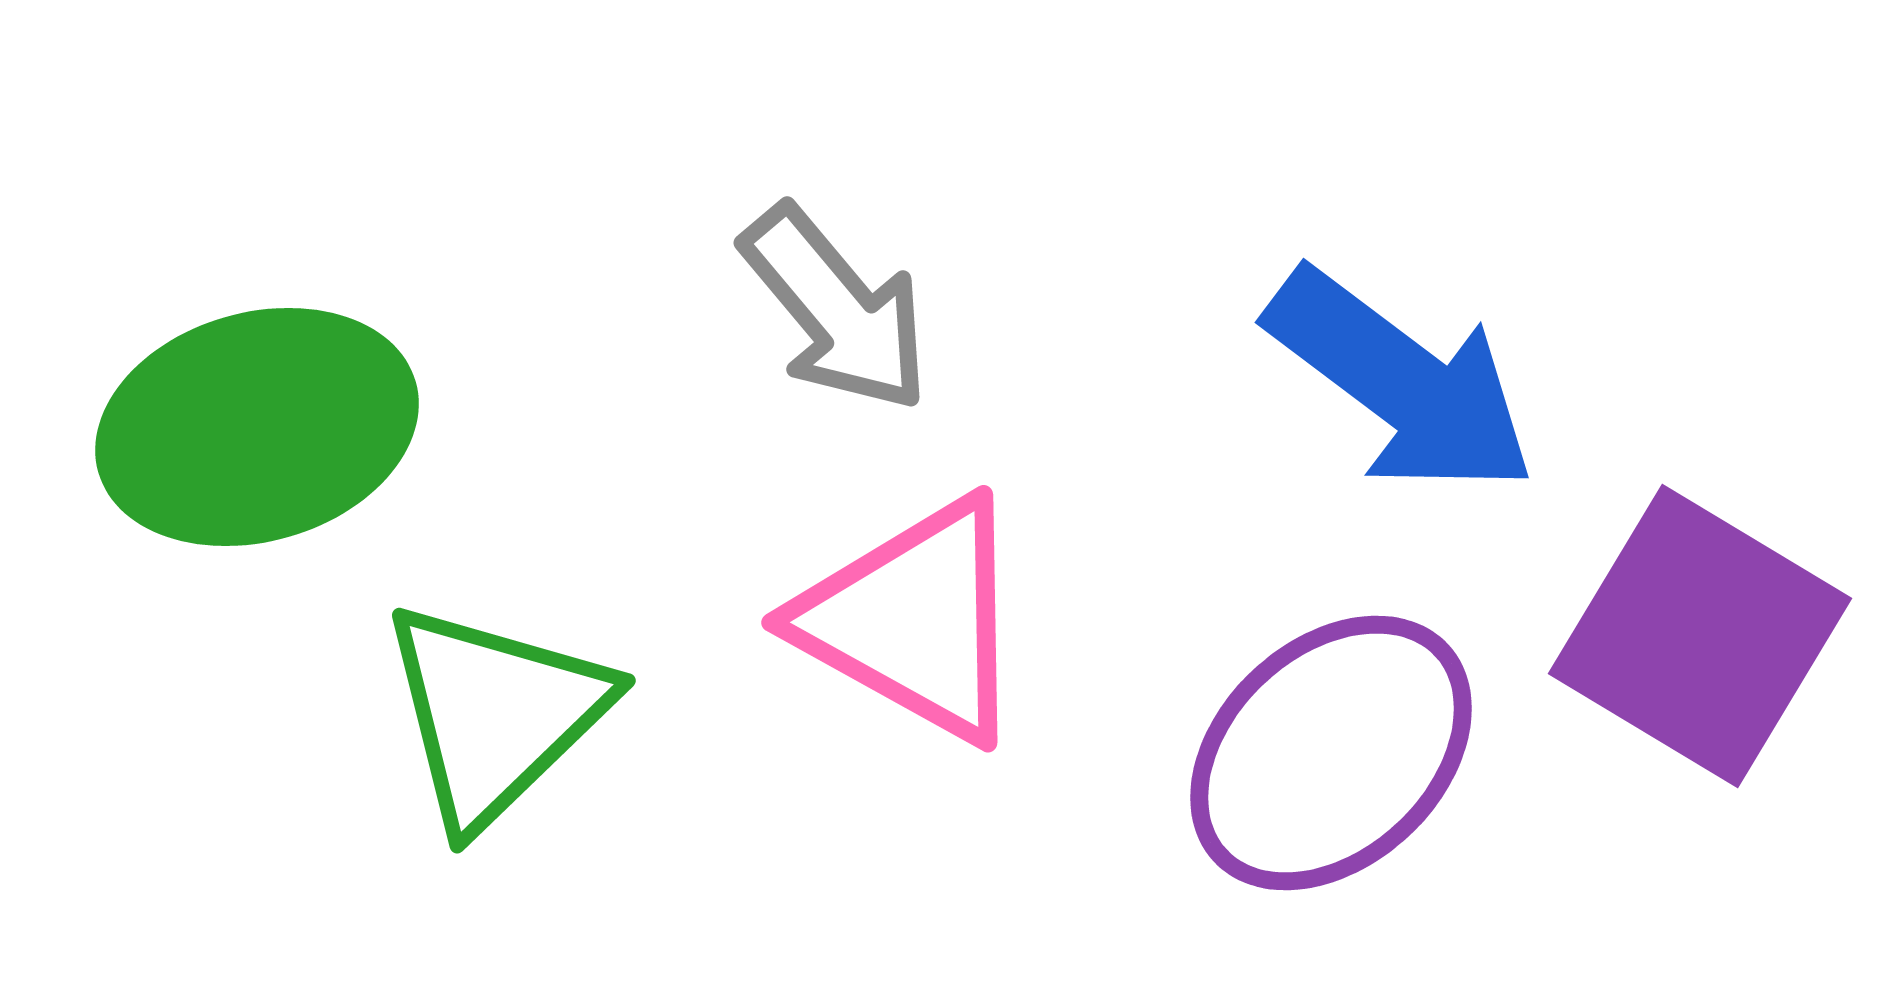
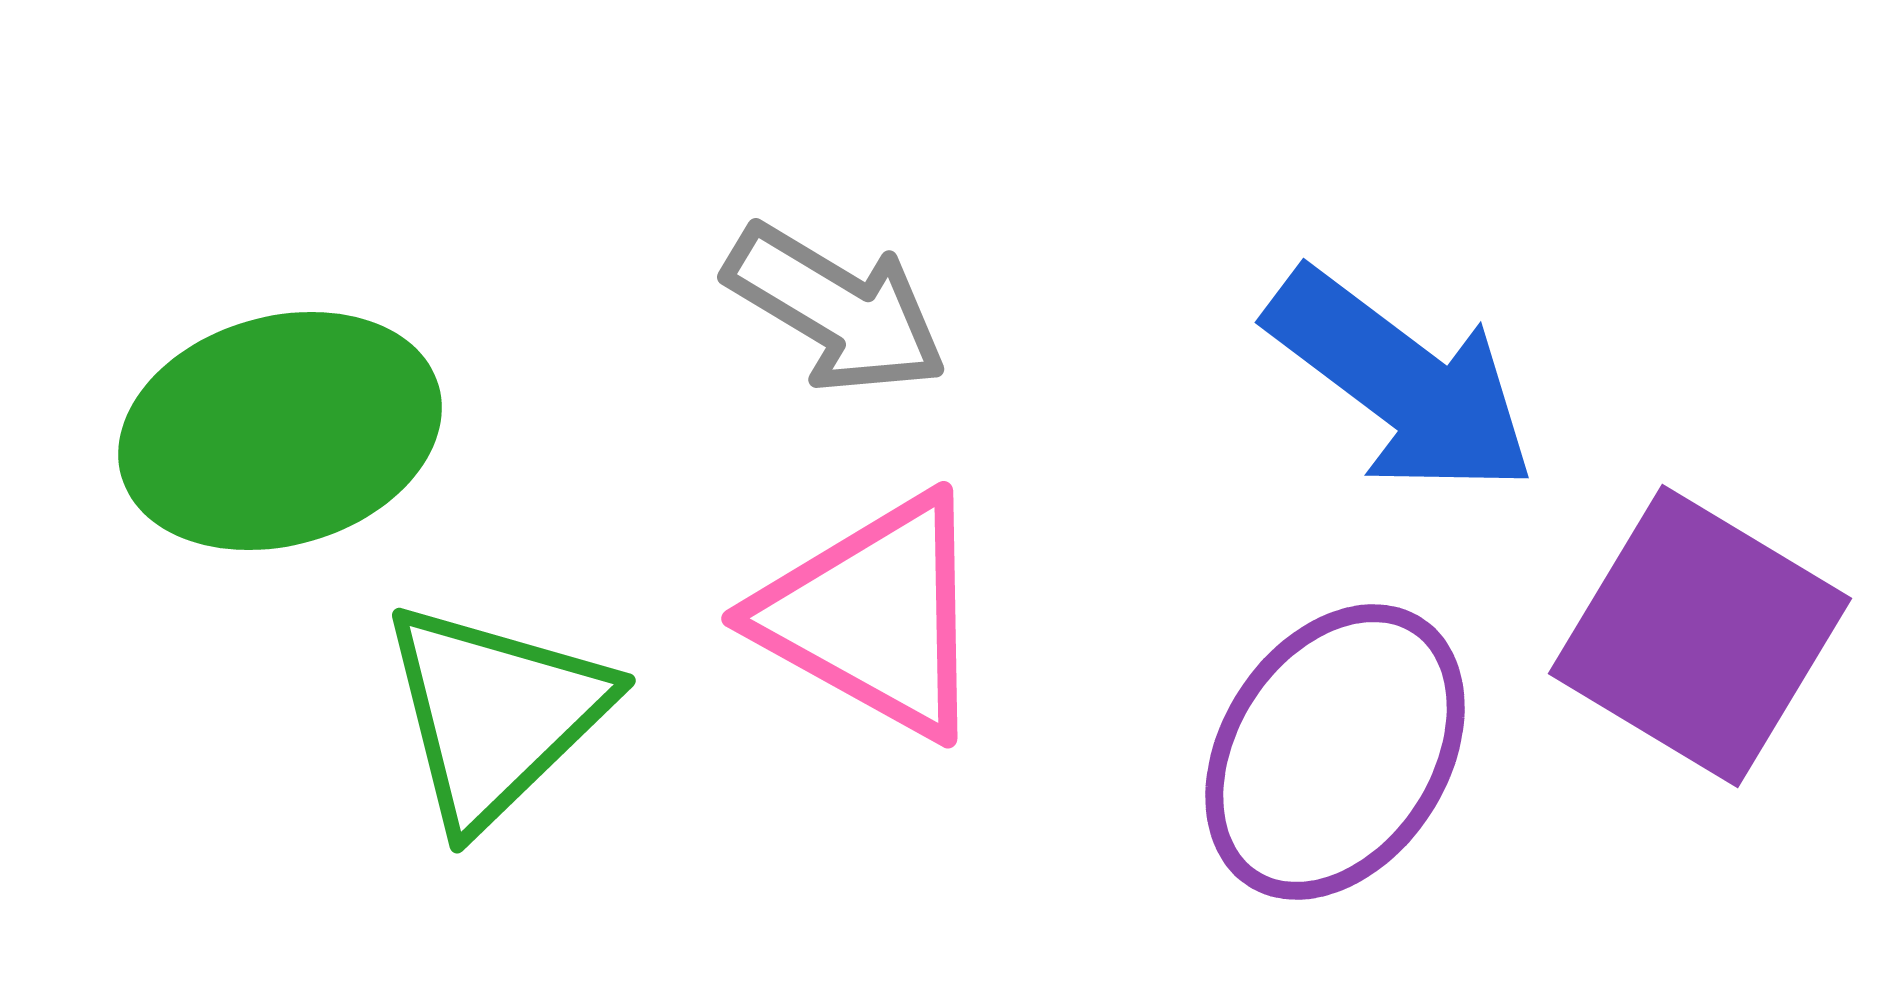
gray arrow: rotated 19 degrees counterclockwise
green ellipse: moved 23 px right, 4 px down
pink triangle: moved 40 px left, 4 px up
purple ellipse: moved 4 px right, 1 px up; rotated 14 degrees counterclockwise
